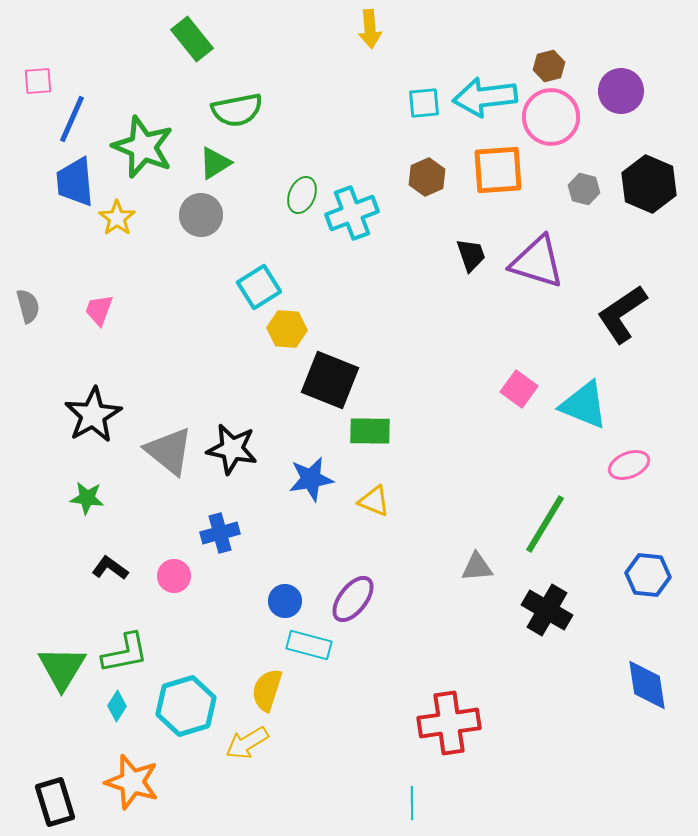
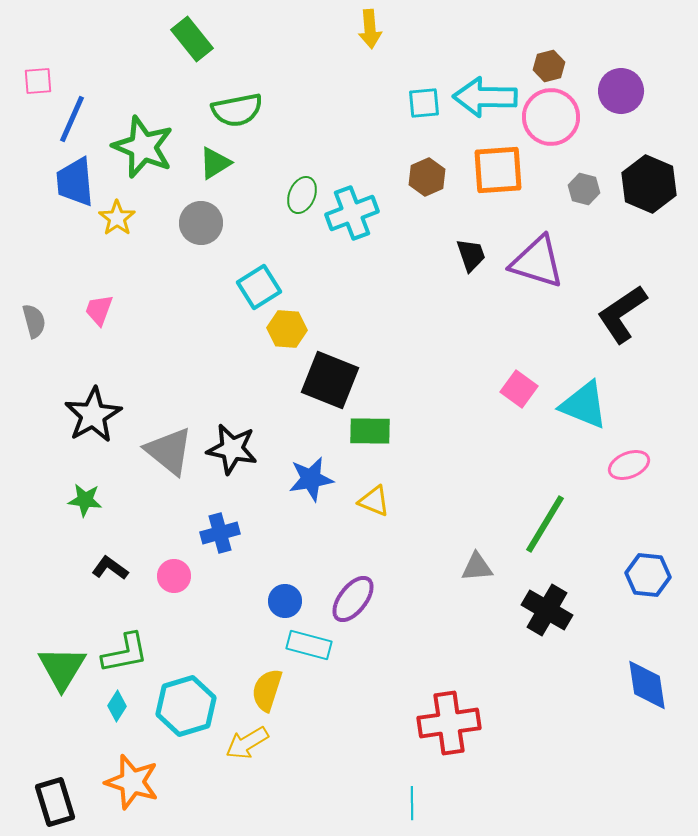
cyan arrow at (485, 97): rotated 8 degrees clockwise
gray circle at (201, 215): moved 8 px down
gray semicircle at (28, 306): moved 6 px right, 15 px down
green star at (87, 498): moved 2 px left, 2 px down
